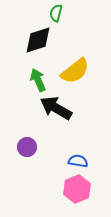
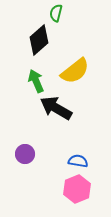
black diamond: moved 1 px right; rotated 24 degrees counterclockwise
green arrow: moved 2 px left, 1 px down
purple circle: moved 2 px left, 7 px down
